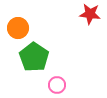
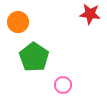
orange circle: moved 6 px up
pink circle: moved 6 px right
